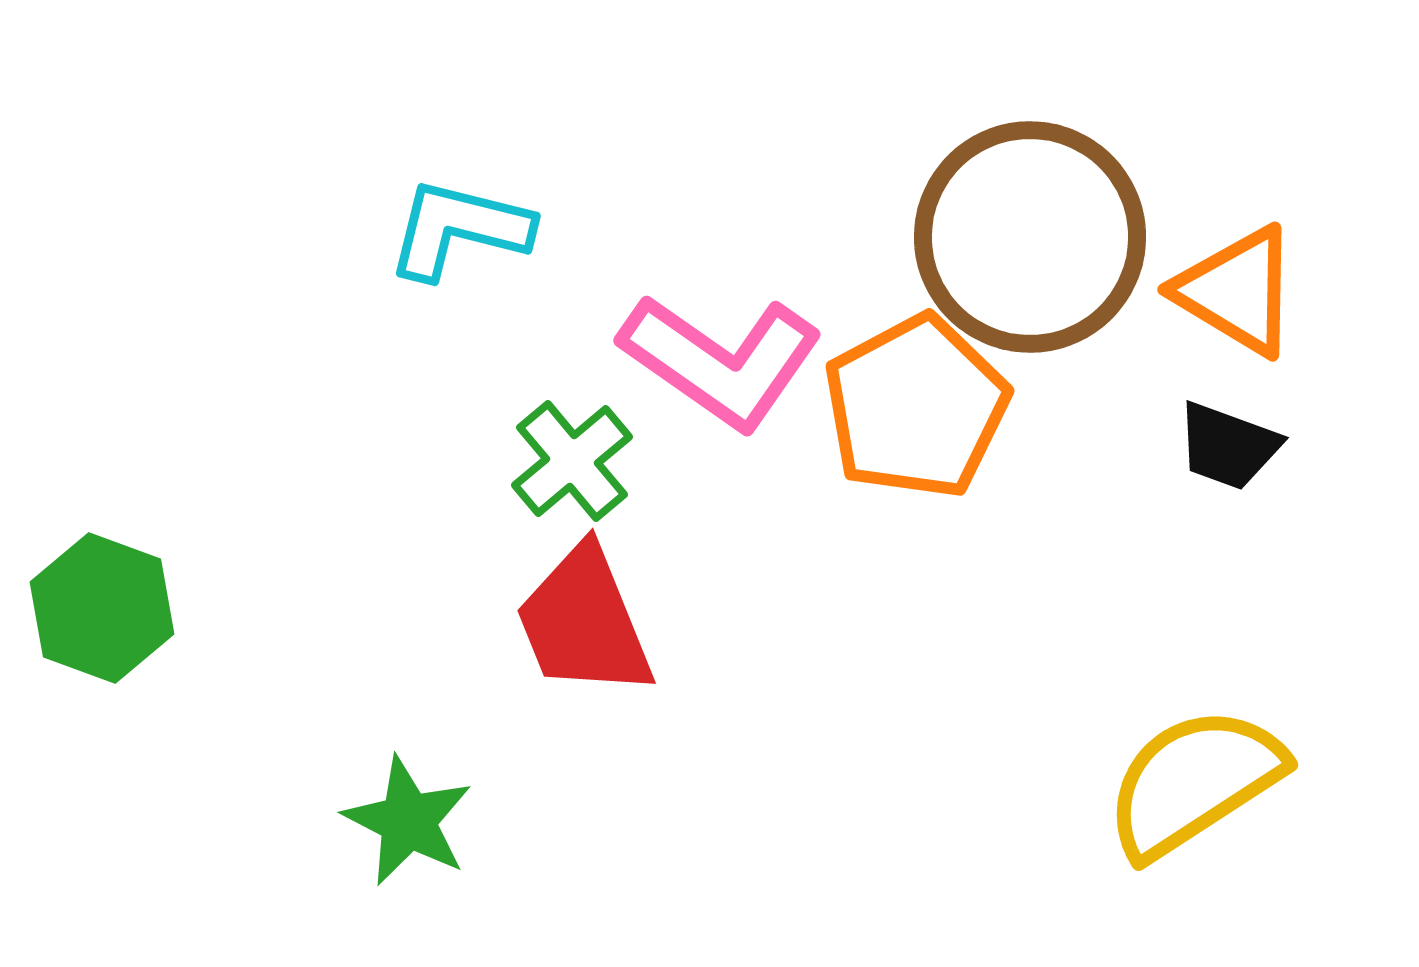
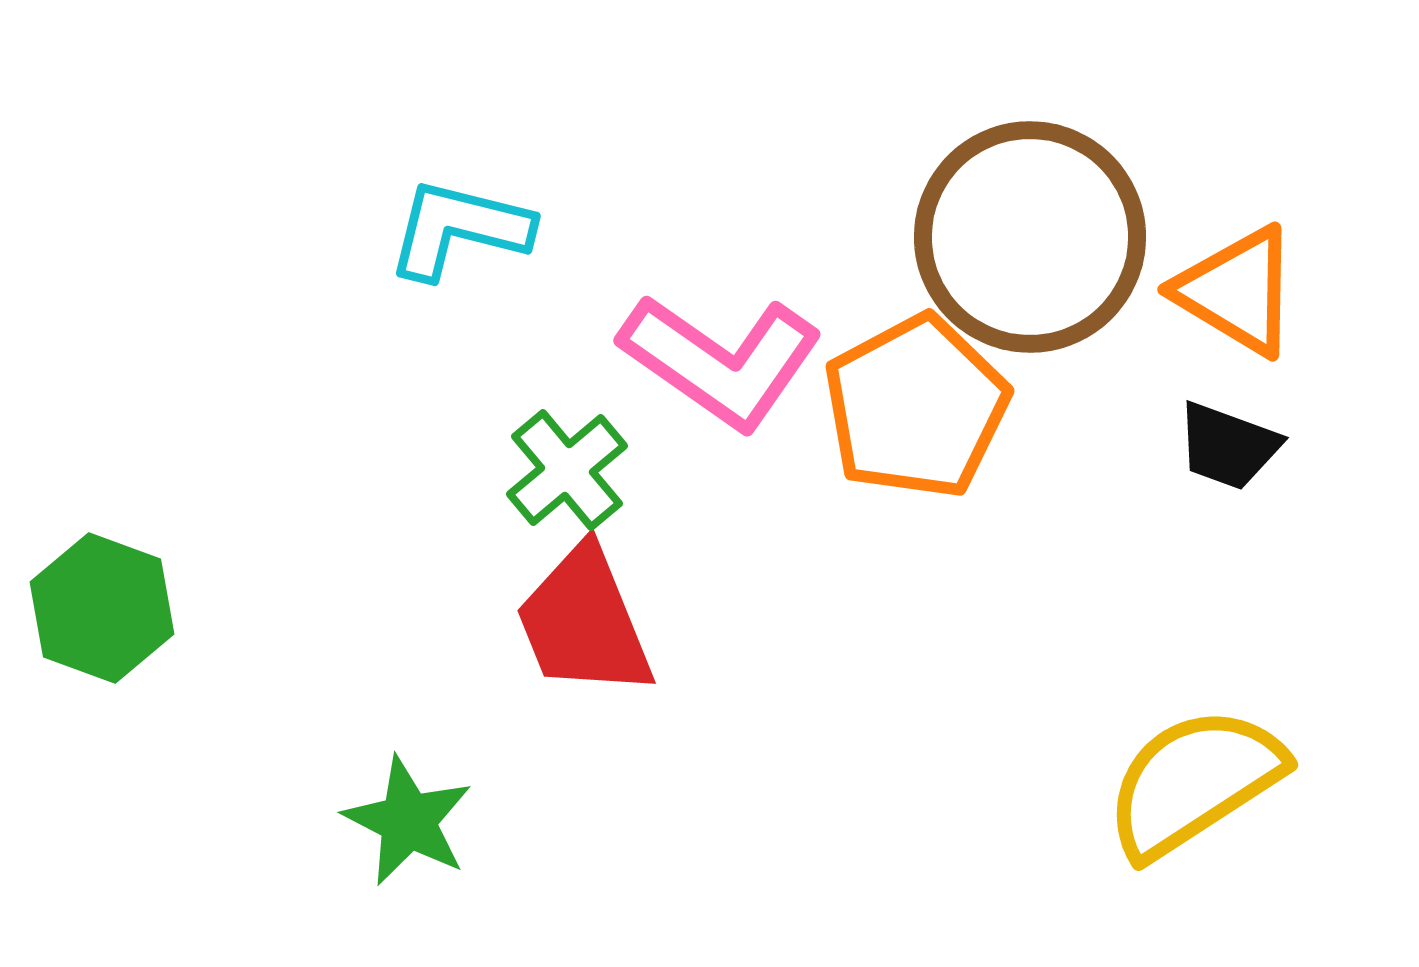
green cross: moved 5 px left, 9 px down
